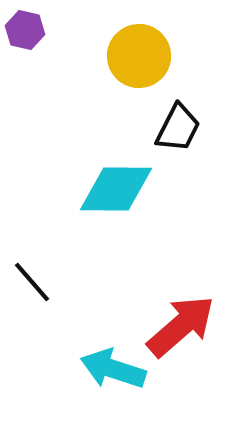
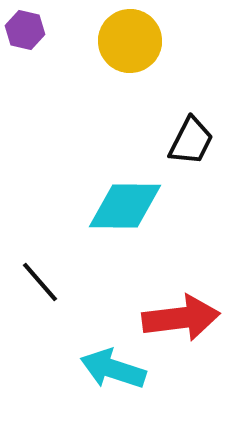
yellow circle: moved 9 px left, 15 px up
black trapezoid: moved 13 px right, 13 px down
cyan diamond: moved 9 px right, 17 px down
black line: moved 8 px right
red arrow: moved 8 px up; rotated 34 degrees clockwise
